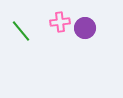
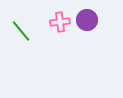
purple circle: moved 2 px right, 8 px up
